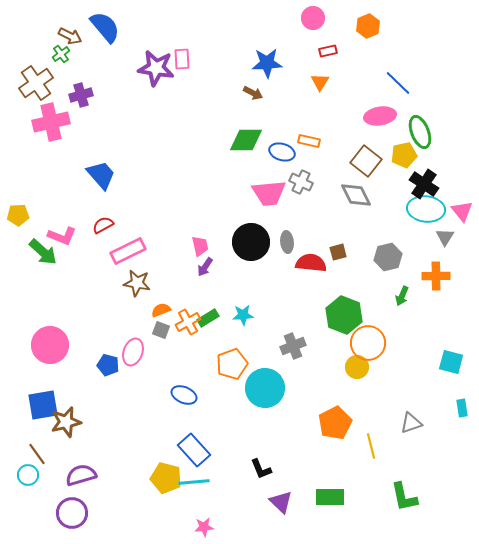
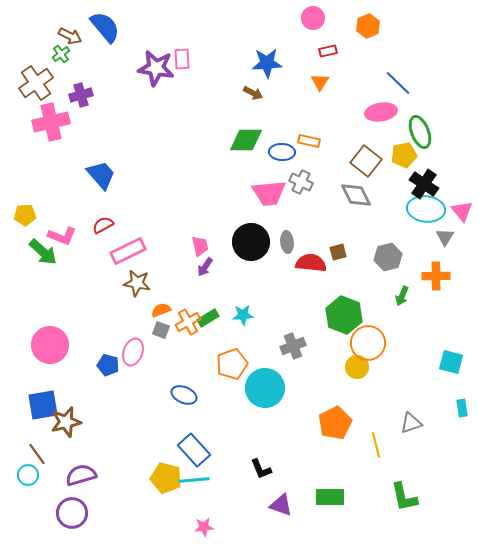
pink ellipse at (380, 116): moved 1 px right, 4 px up
blue ellipse at (282, 152): rotated 15 degrees counterclockwise
yellow pentagon at (18, 215): moved 7 px right
yellow line at (371, 446): moved 5 px right, 1 px up
cyan line at (194, 482): moved 2 px up
purple triangle at (281, 502): moved 3 px down; rotated 25 degrees counterclockwise
